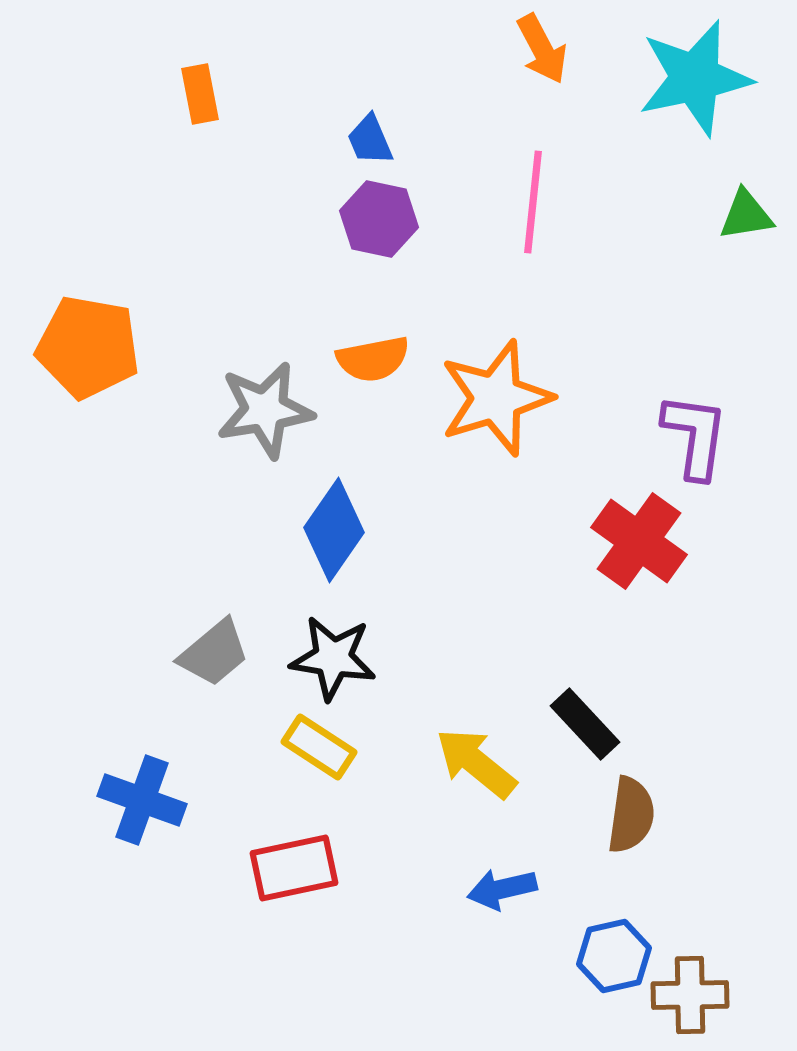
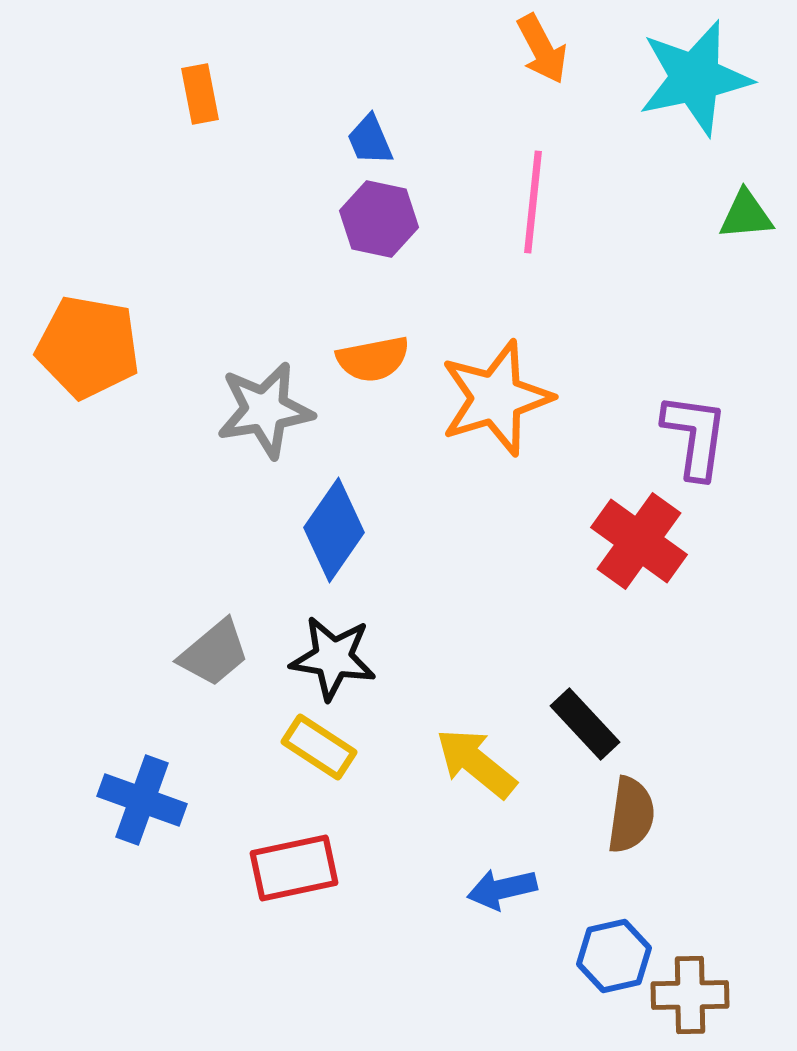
green triangle: rotated 4 degrees clockwise
